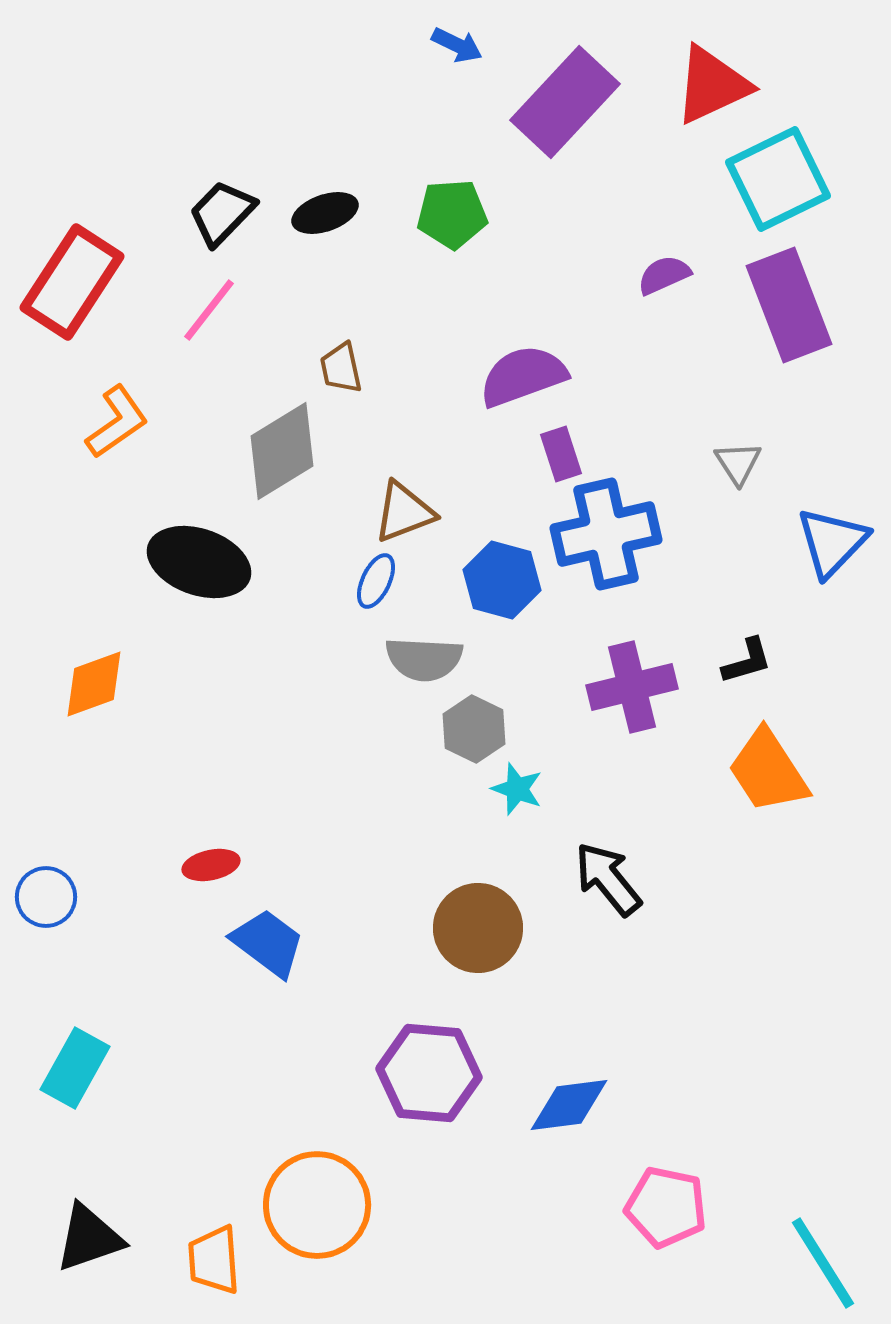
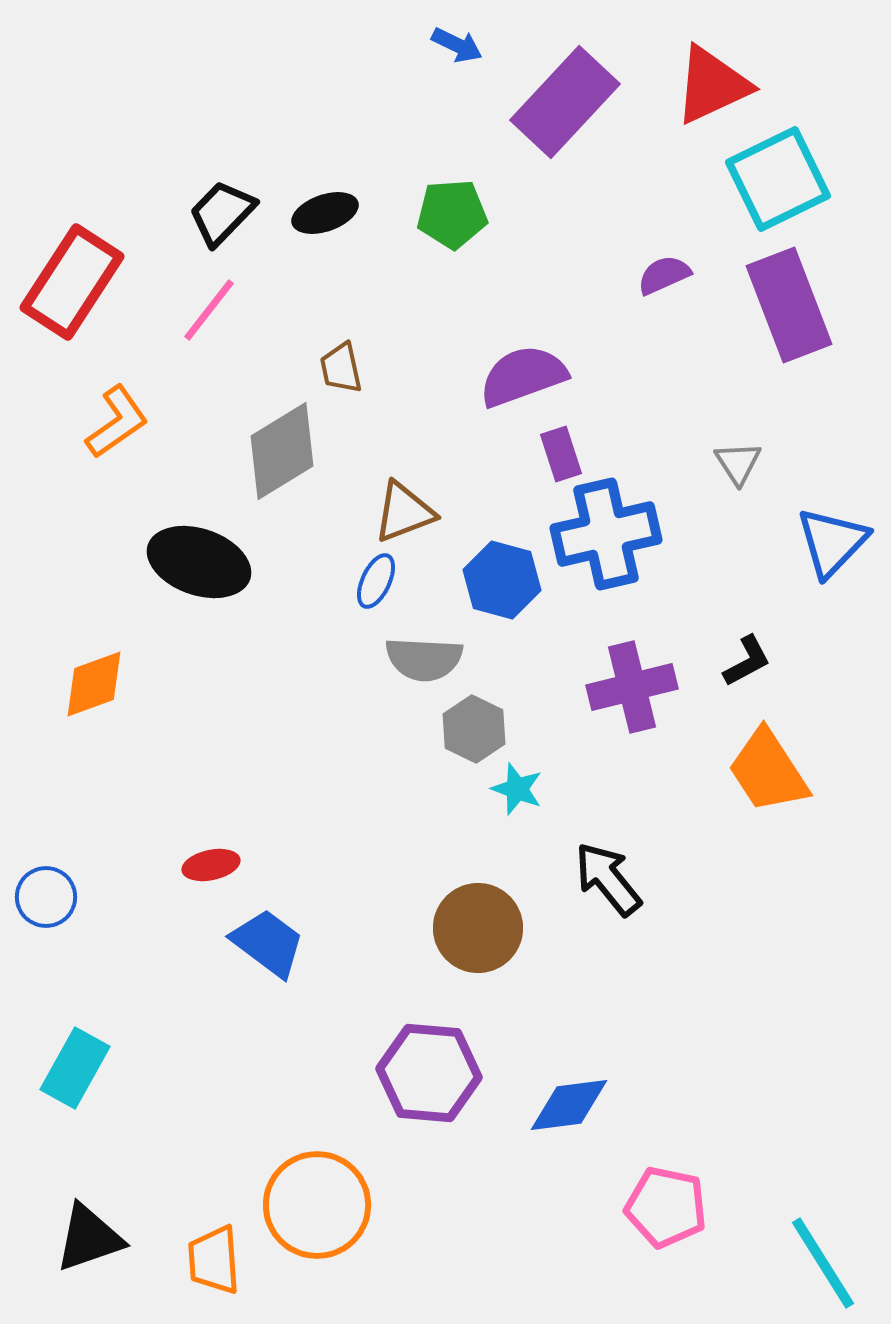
black L-shape at (747, 661): rotated 12 degrees counterclockwise
